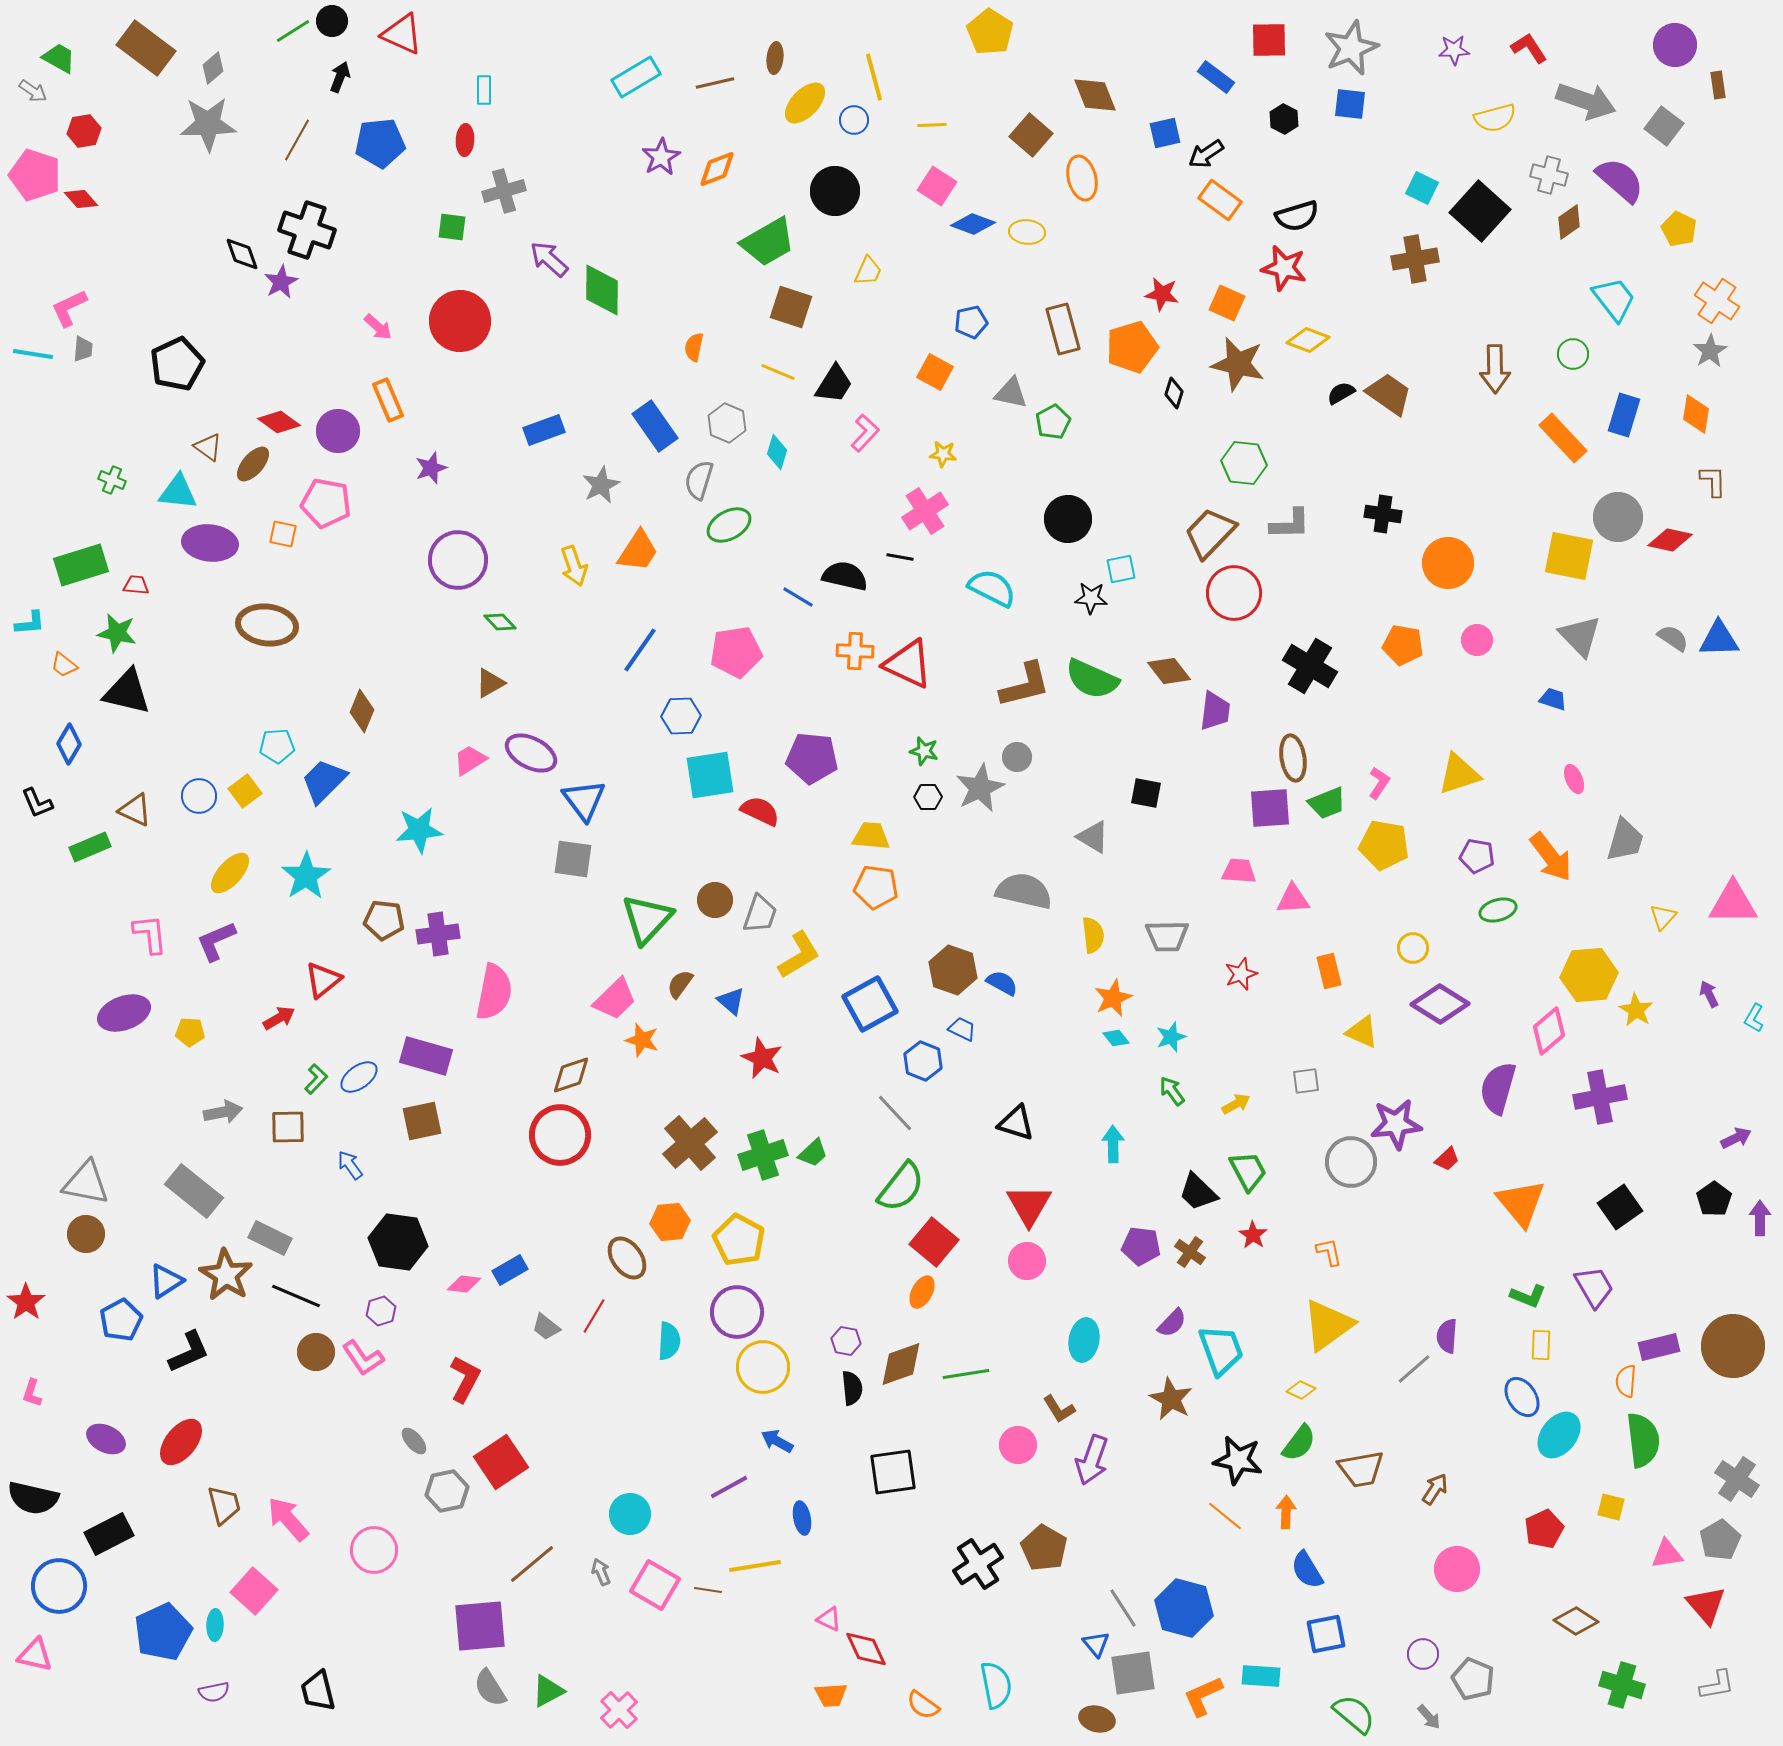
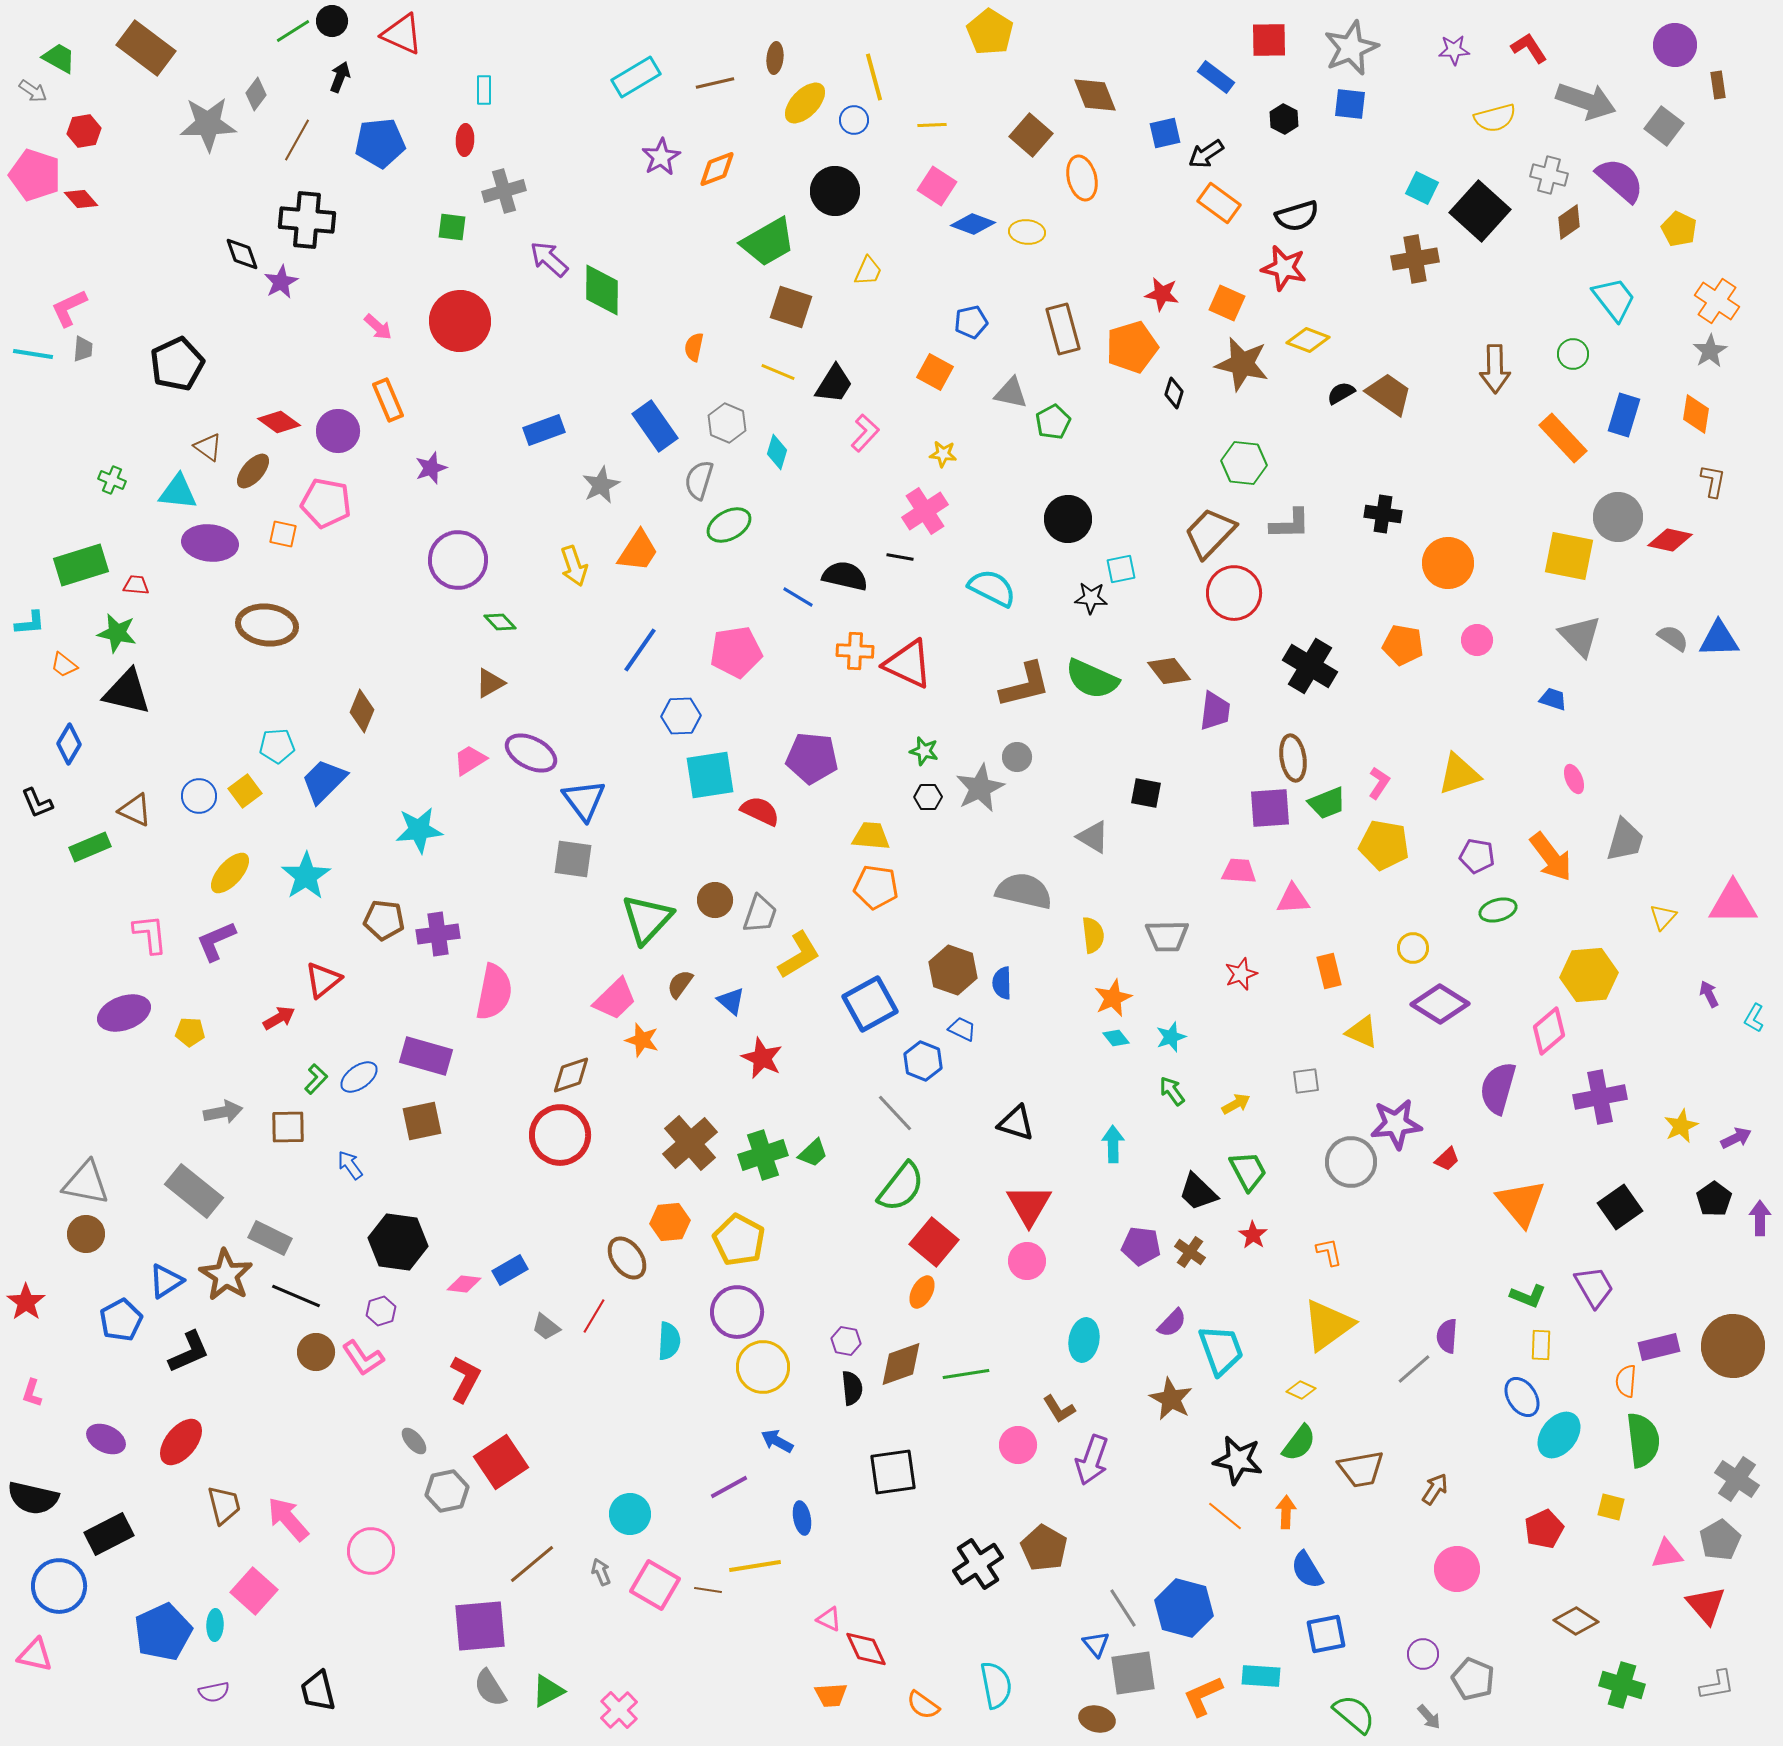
gray diamond at (213, 68): moved 43 px right, 26 px down; rotated 12 degrees counterclockwise
orange rectangle at (1220, 200): moved 1 px left, 3 px down
black cross at (307, 230): moved 10 px up; rotated 14 degrees counterclockwise
brown star at (1238, 364): moved 4 px right
brown ellipse at (253, 464): moved 7 px down
brown L-shape at (1713, 481): rotated 12 degrees clockwise
blue semicircle at (1002, 983): rotated 120 degrees counterclockwise
yellow star at (1636, 1010): moved 45 px right, 116 px down; rotated 16 degrees clockwise
pink circle at (374, 1550): moved 3 px left, 1 px down
